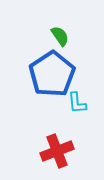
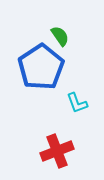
blue pentagon: moved 11 px left, 7 px up
cyan L-shape: rotated 15 degrees counterclockwise
